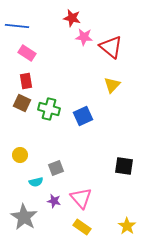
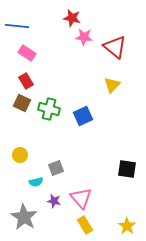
red triangle: moved 4 px right
red rectangle: rotated 21 degrees counterclockwise
black square: moved 3 px right, 3 px down
yellow rectangle: moved 3 px right, 2 px up; rotated 24 degrees clockwise
